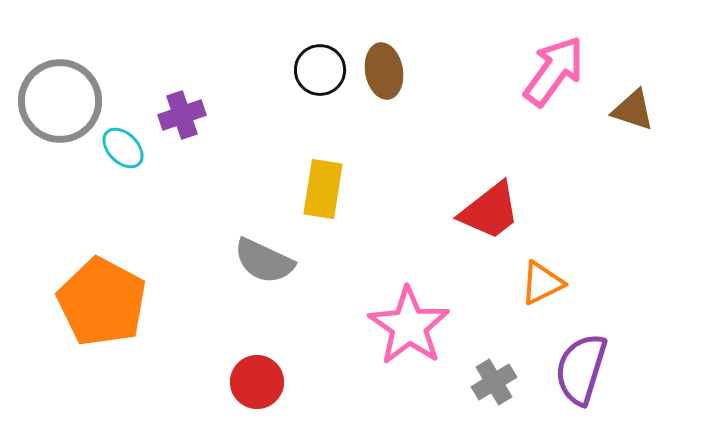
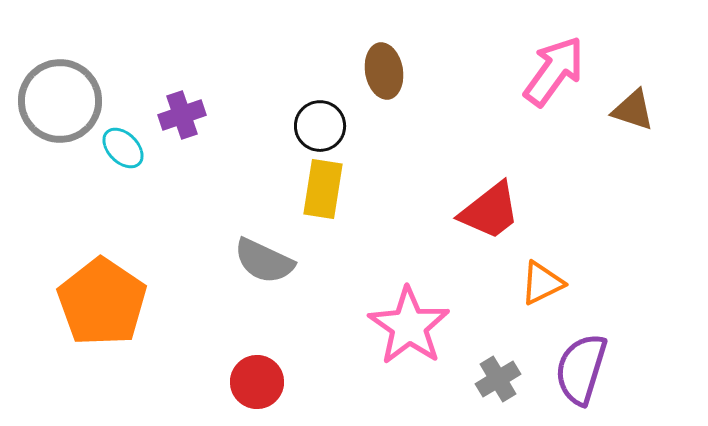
black circle: moved 56 px down
orange pentagon: rotated 6 degrees clockwise
gray cross: moved 4 px right, 3 px up
